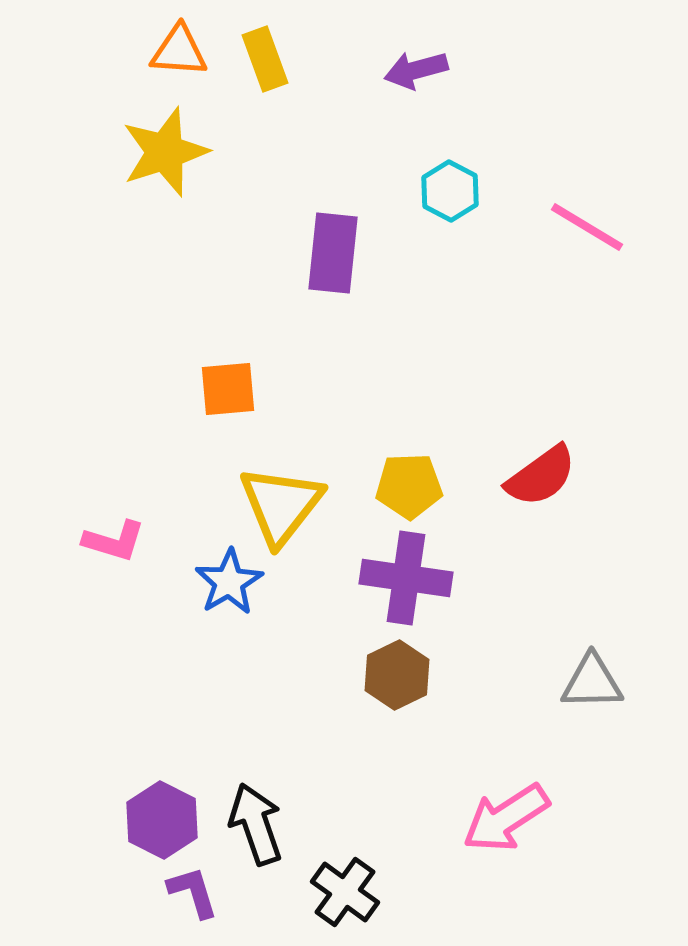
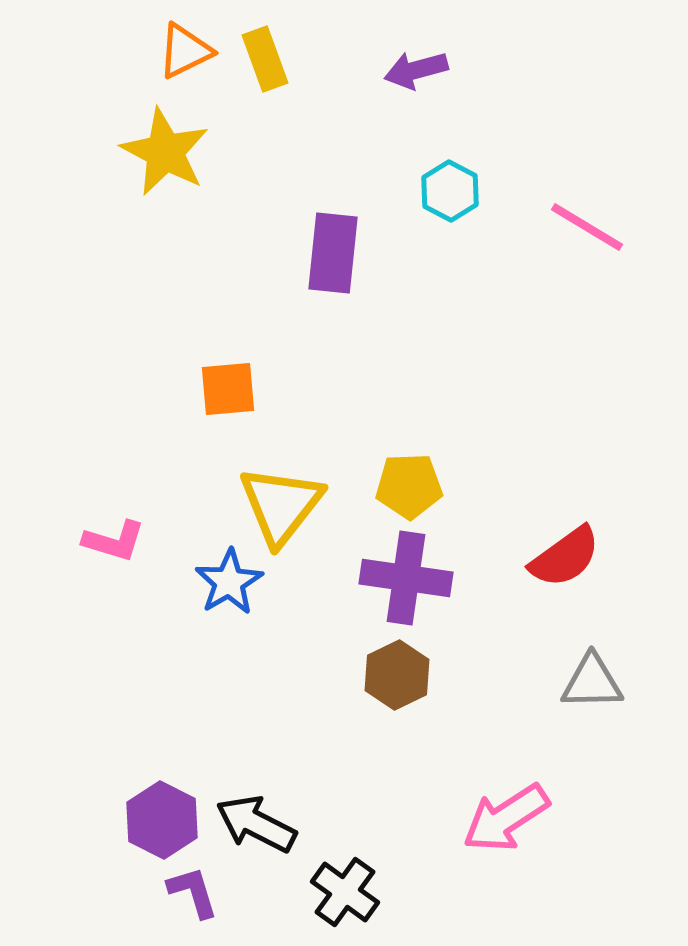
orange triangle: moved 6 px right; rotated 30 degrees counterclockwise
yellow star: rotated 26 degrees counterclockwise
red semicircle: moved 24 px right, 81 px down
black arrow: rotated 44 degrees counterclockwise
